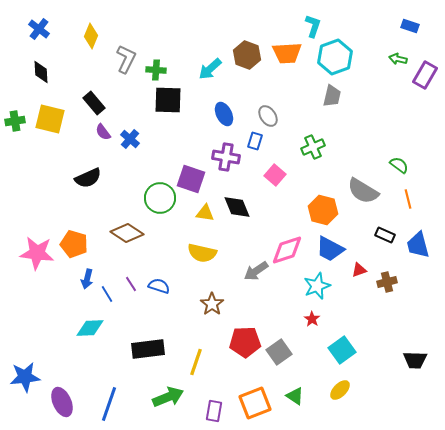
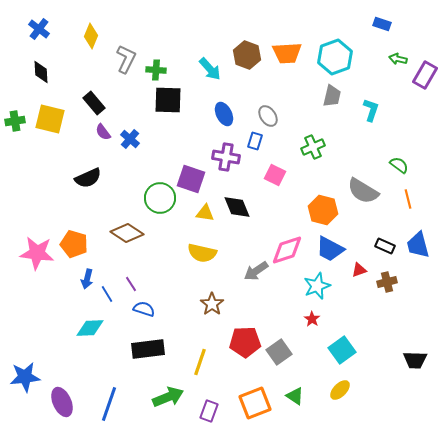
cyan L-shape at (313, 26): moved 58 px right, 84 px down
blue rectangle at (410, 26): moved 28 px left, 2 px up
cyan arrow at (210, 69): rotated 90 degrees counterclockwise
pink square at (275, 175): rotated 15 degrees counterclockwise
black rectangle at (385, 235): moved 11 px down
blue semicircle at (159, 286): moved 15 px left, 23 px down
yellow line at (196, 362): moved 4 px right
purple rectangle at (214, 411): moved 5 px left; rotated 10 degrees clockwise
